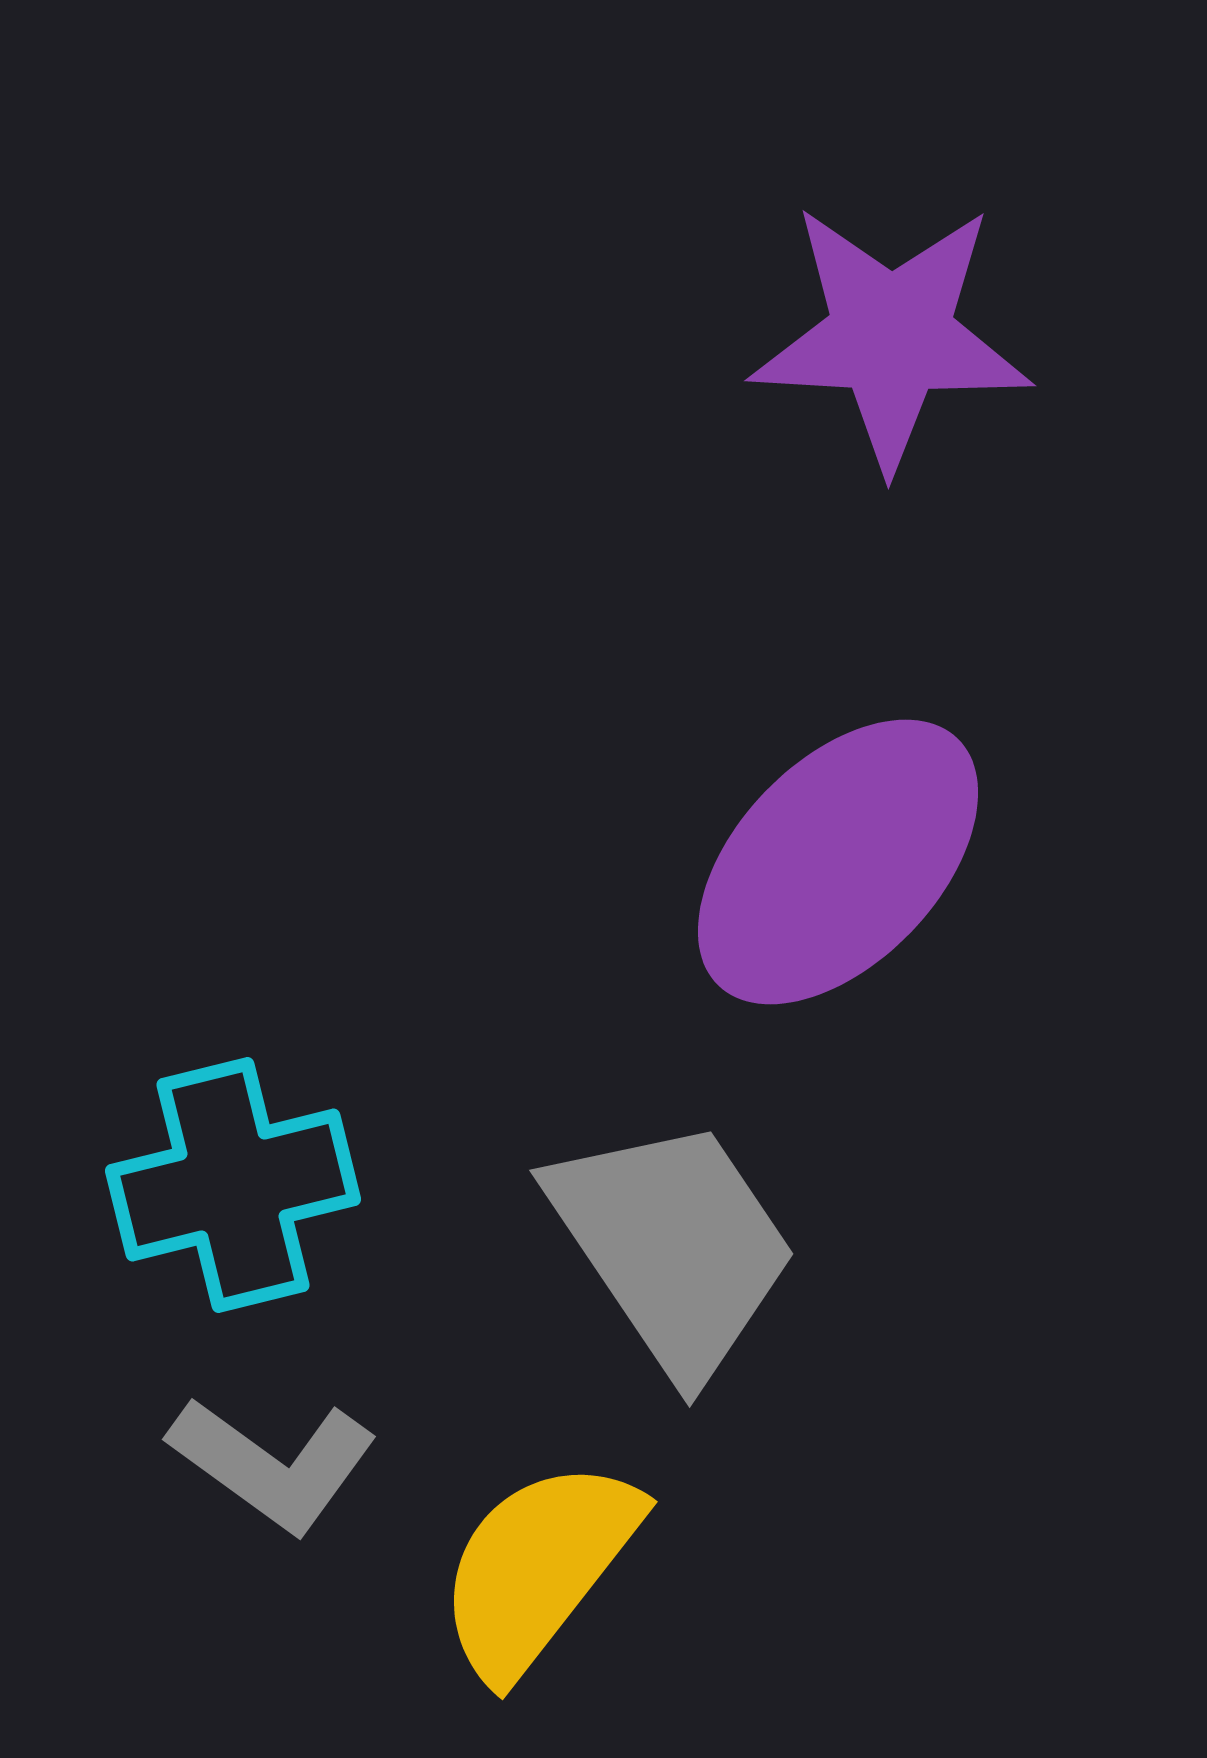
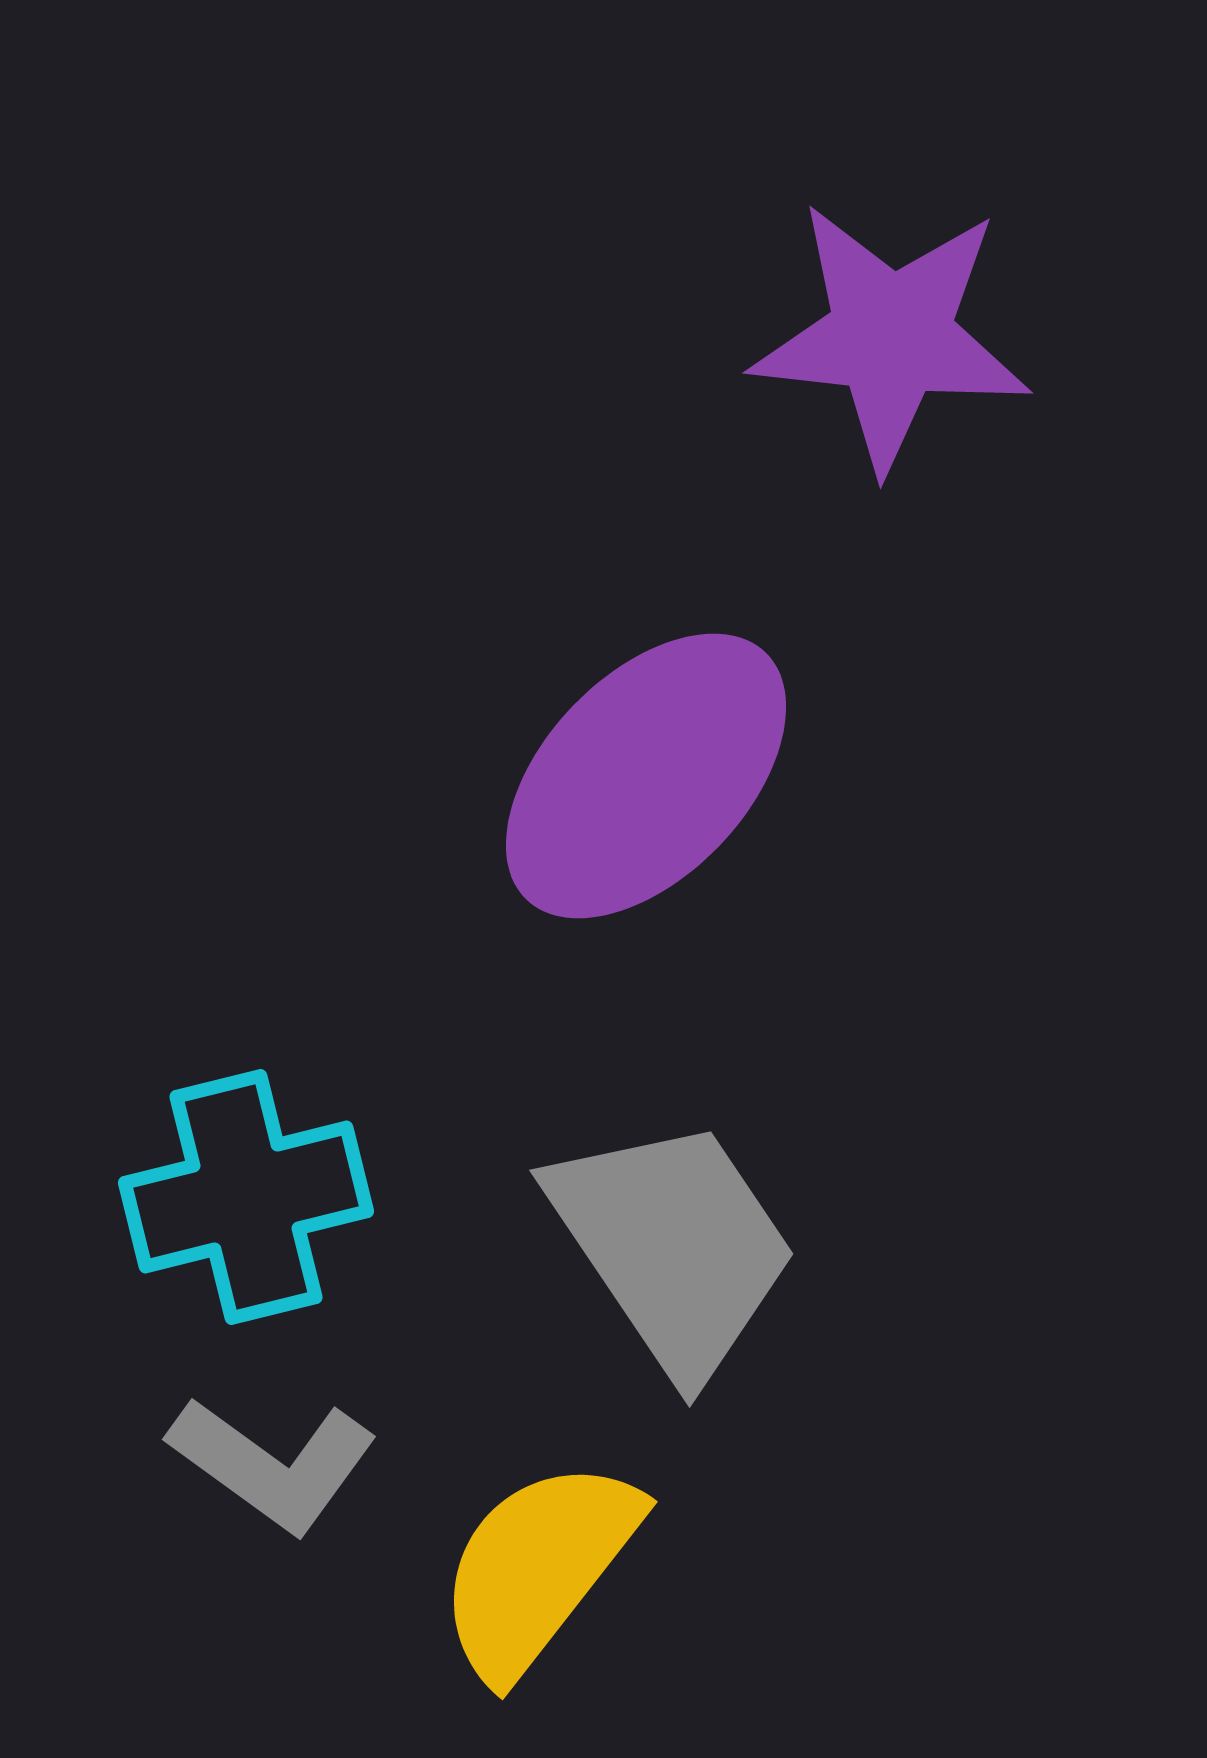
purple star: rotated 3 degrees clockwise
purple ellipse: moved 192 px left, 86 px up
cyan cross: moved 13 px right, 12 px down
